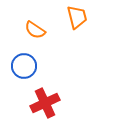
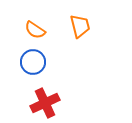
orange trapezoid: moved 3 px right, 9 px down
blue circle: moved 9 px right, 4 px up
